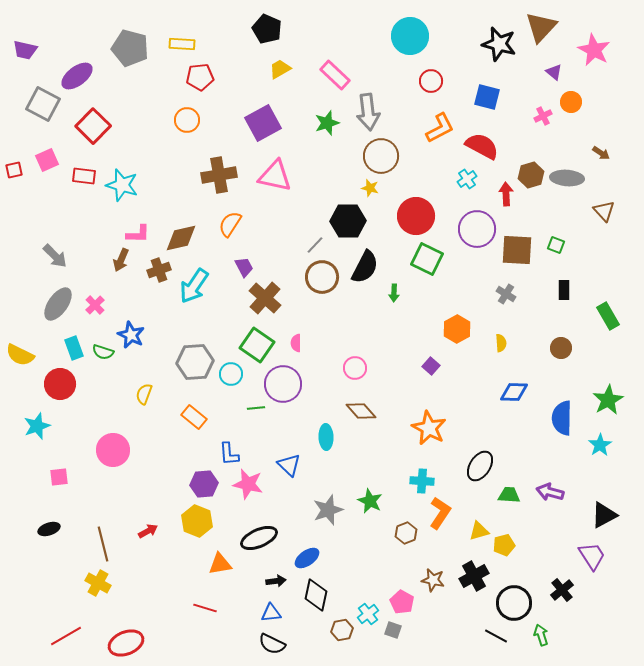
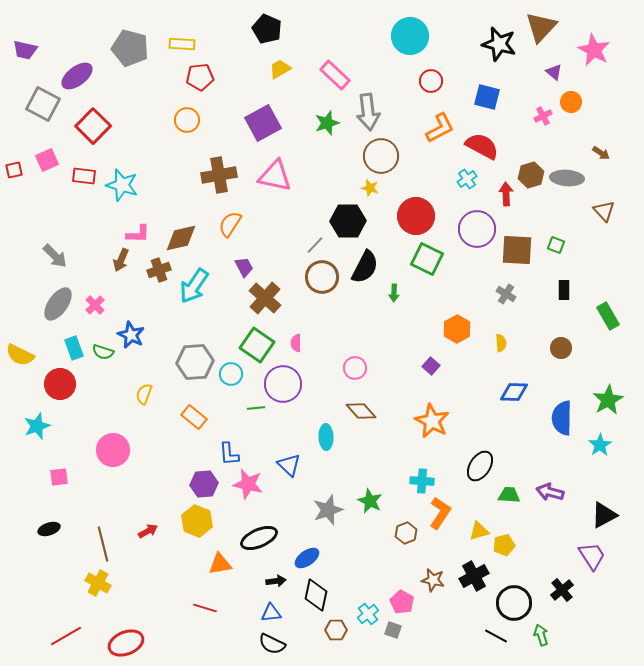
orange star at (429, 428): moved 3 px right, 7 px up
brown hexagon at (342, 630): moved 6 px left; rotated 10 degrees clockwise
